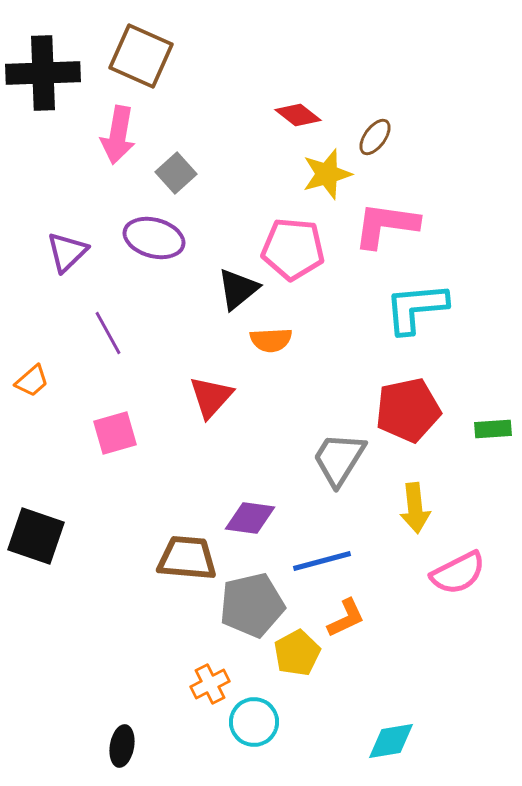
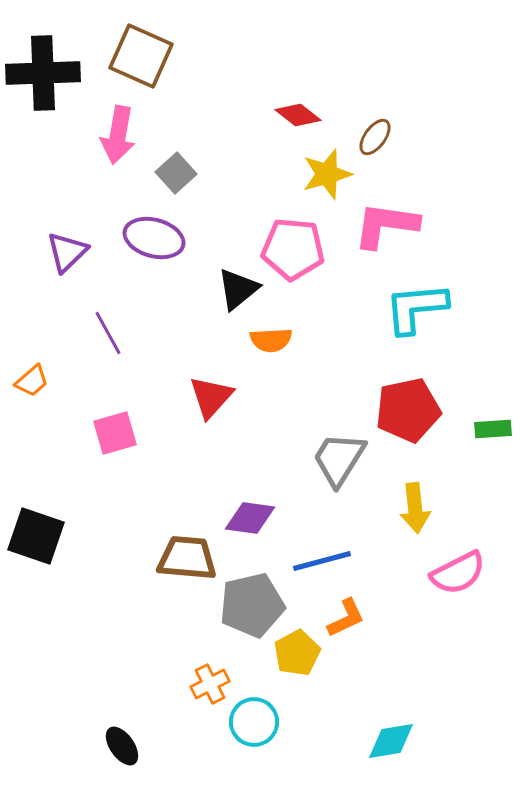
black ellipse: rotated 45 degrees counterclockwise
